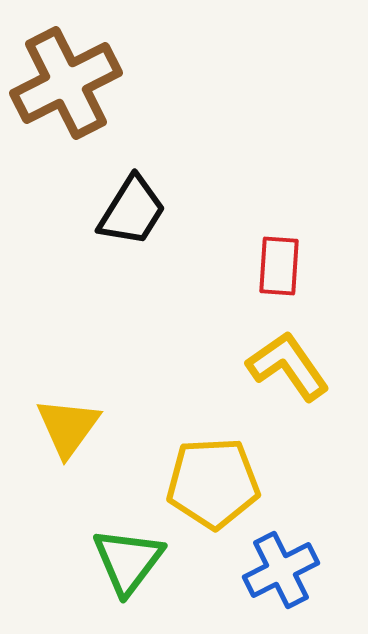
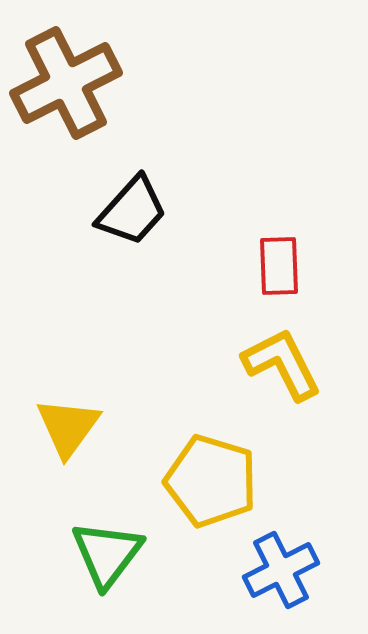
black trapezoid: rotated 10 degrees clockwise
red rectangle: rotated 6 degrees counterclockwise
yellow L-shape: moved 6 px left, 2 px up; rotated 8 degrees clockwise
yellow pentagon: moved 2 px left, 2 px up; rotated 20 degrees clockwise
green triangle: moved 21 px left, 7 px up
